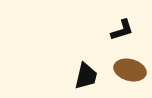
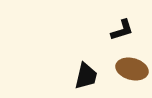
brown ellipse: moved 2 px right, 1 px up
